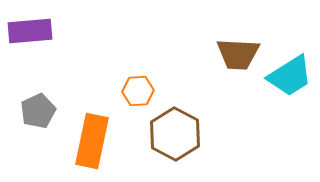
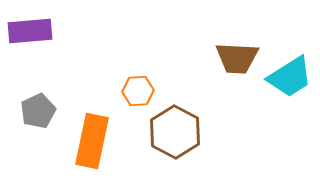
brown trapezoid: moved 1 px left, 4 px down
cyan trapezoid: moved 1 px down
brown hexagon: moved 2 px up
